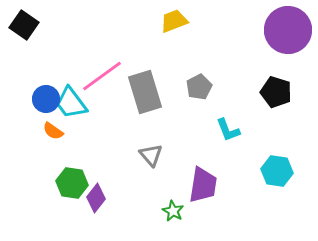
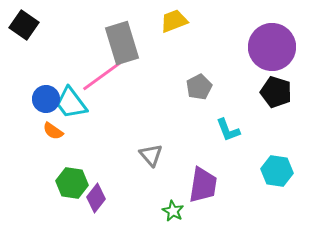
purple circle: moved 16 px left, 17 px down
gray rectangle: moved 23 px left, 49 px up
